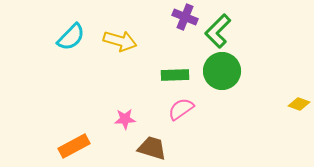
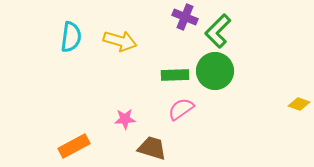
cyan semicircle: rotated 36 degrees counterclockwise
green circle: moved 7 px left
